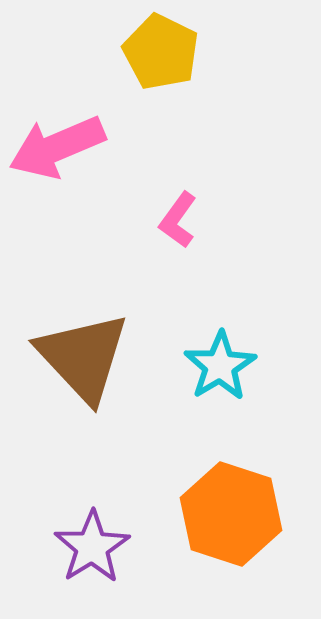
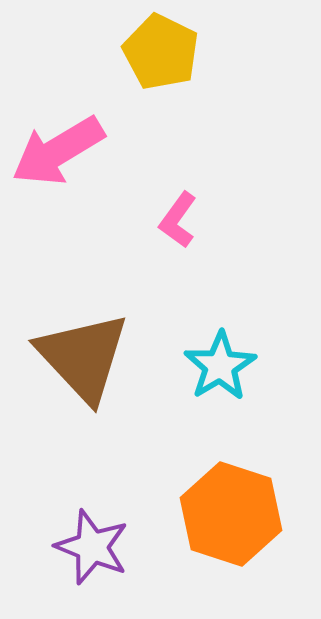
pink arrow: moved 1 px right, 4 px down; rotated 8 degrees counterclockwise
purple star: rotated 18 degrees counterclockwise
